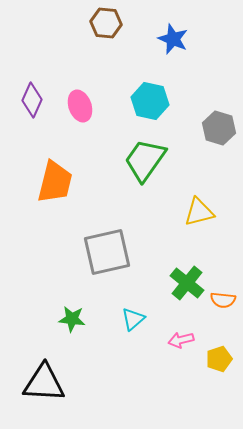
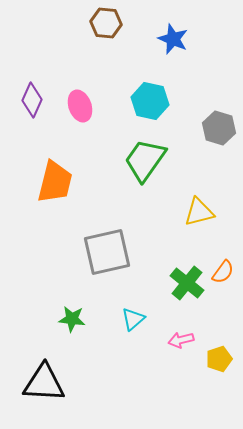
orange semicircle: moved 28 px up; rotated 60 degrees counterclockwise
